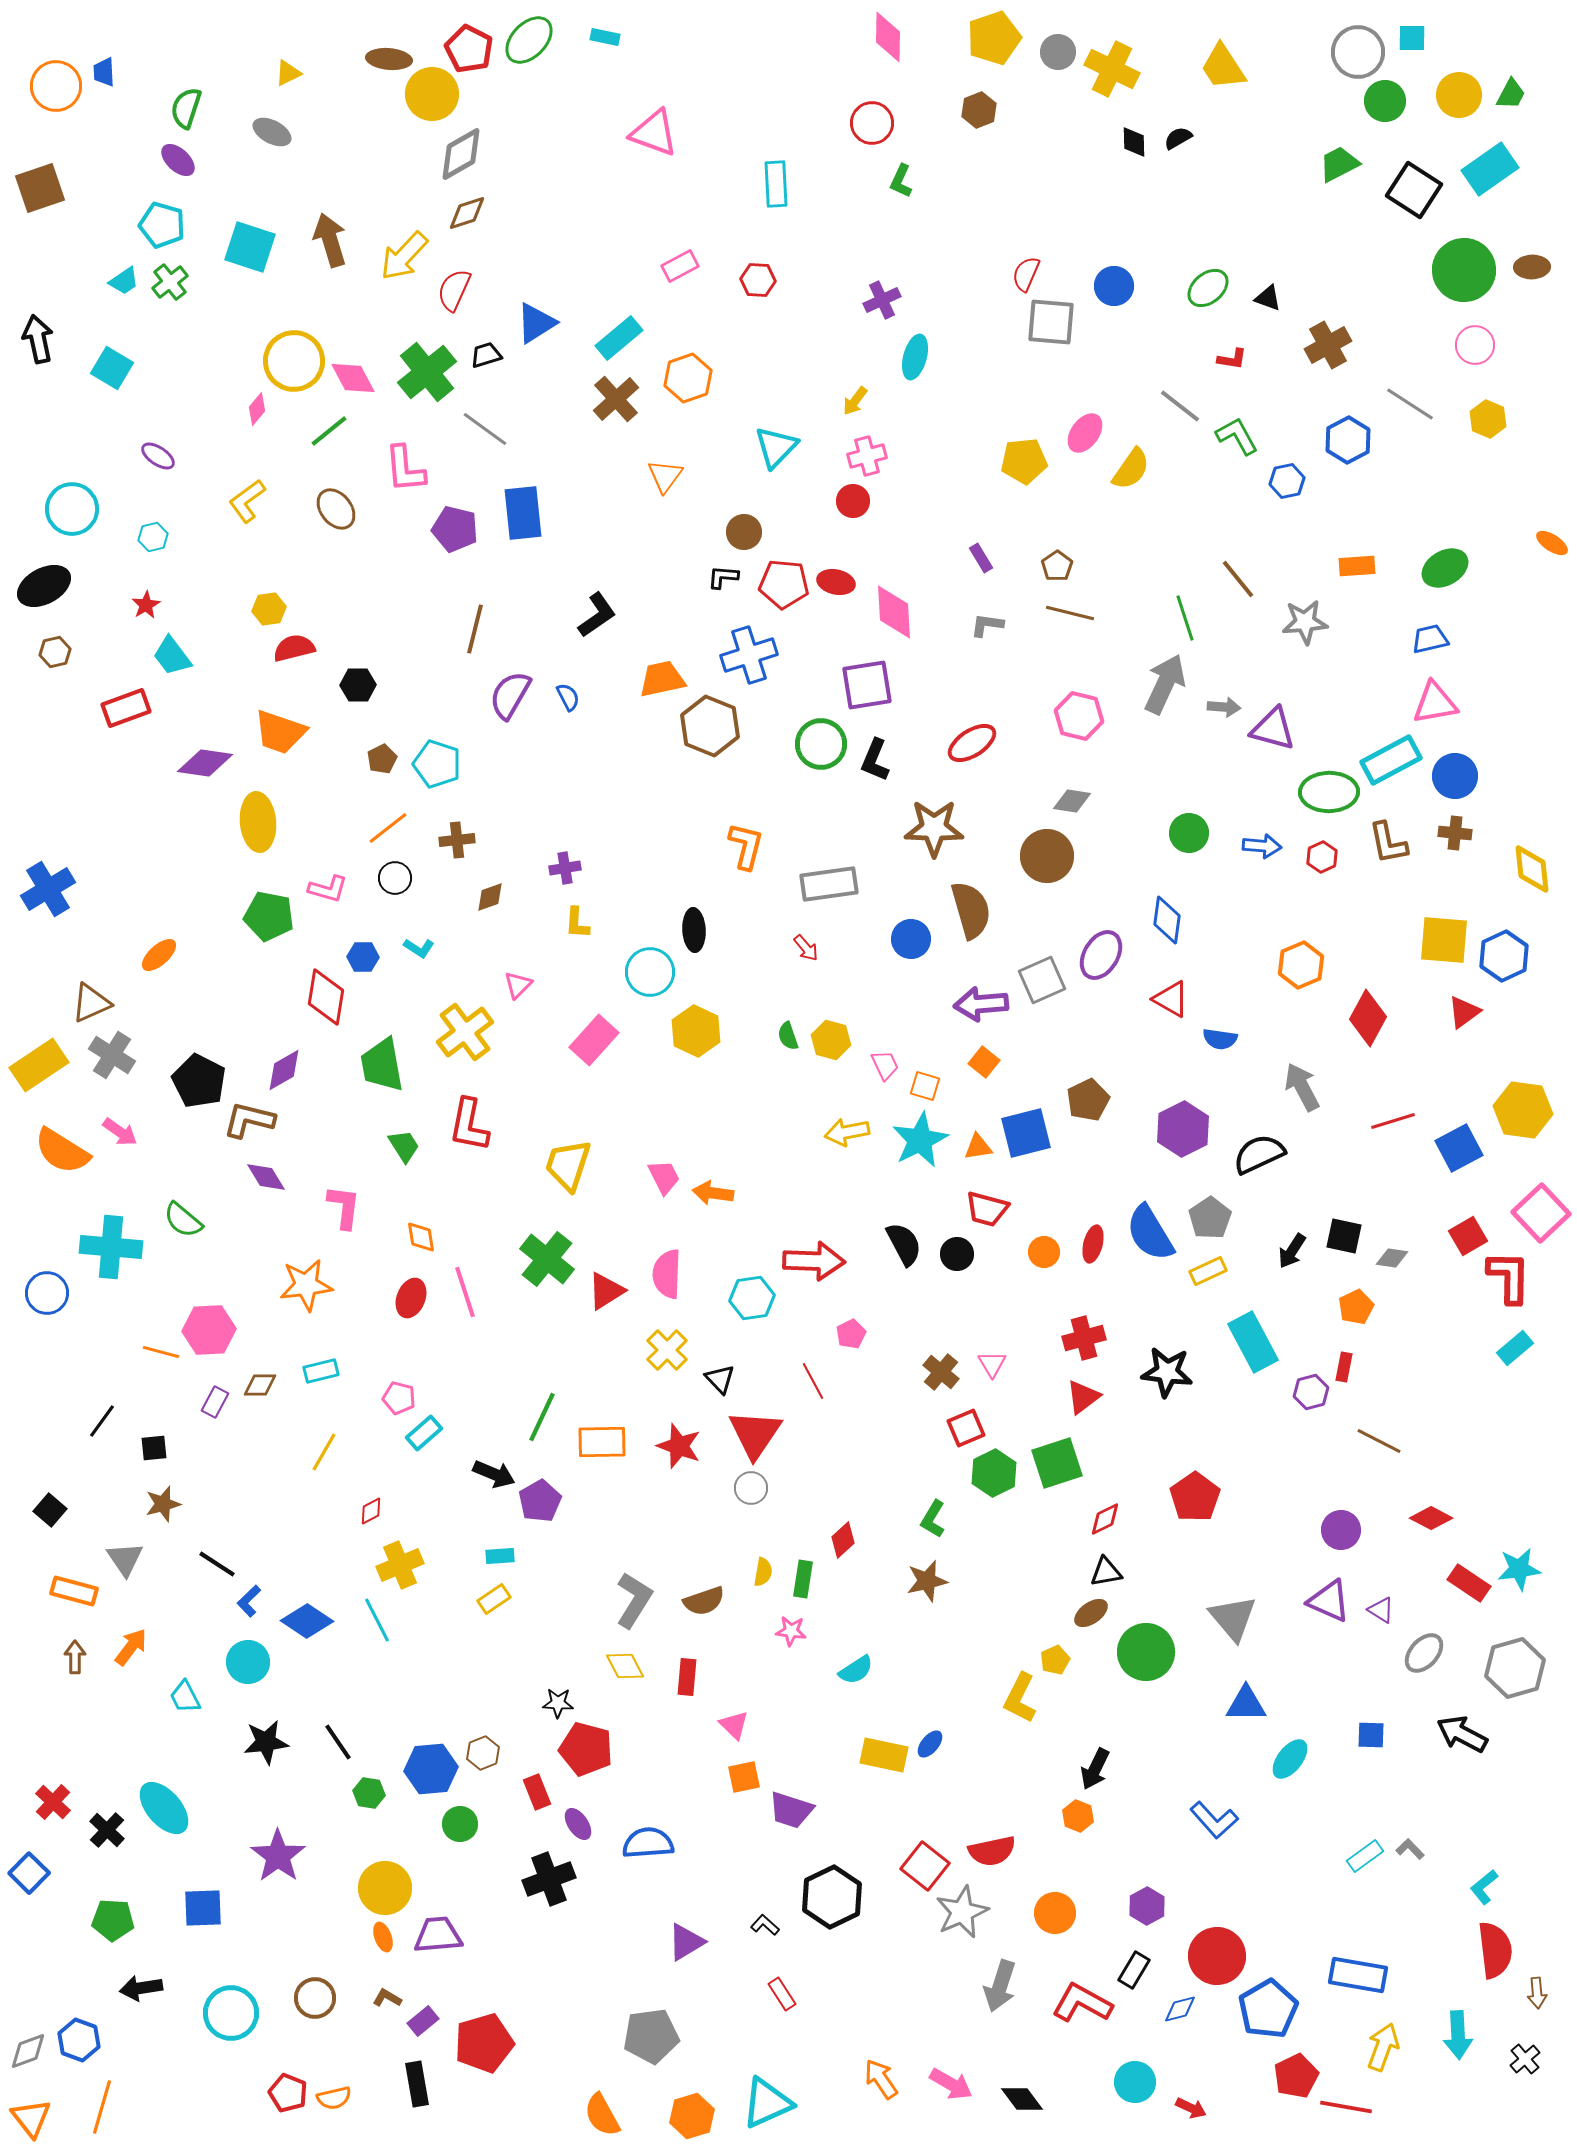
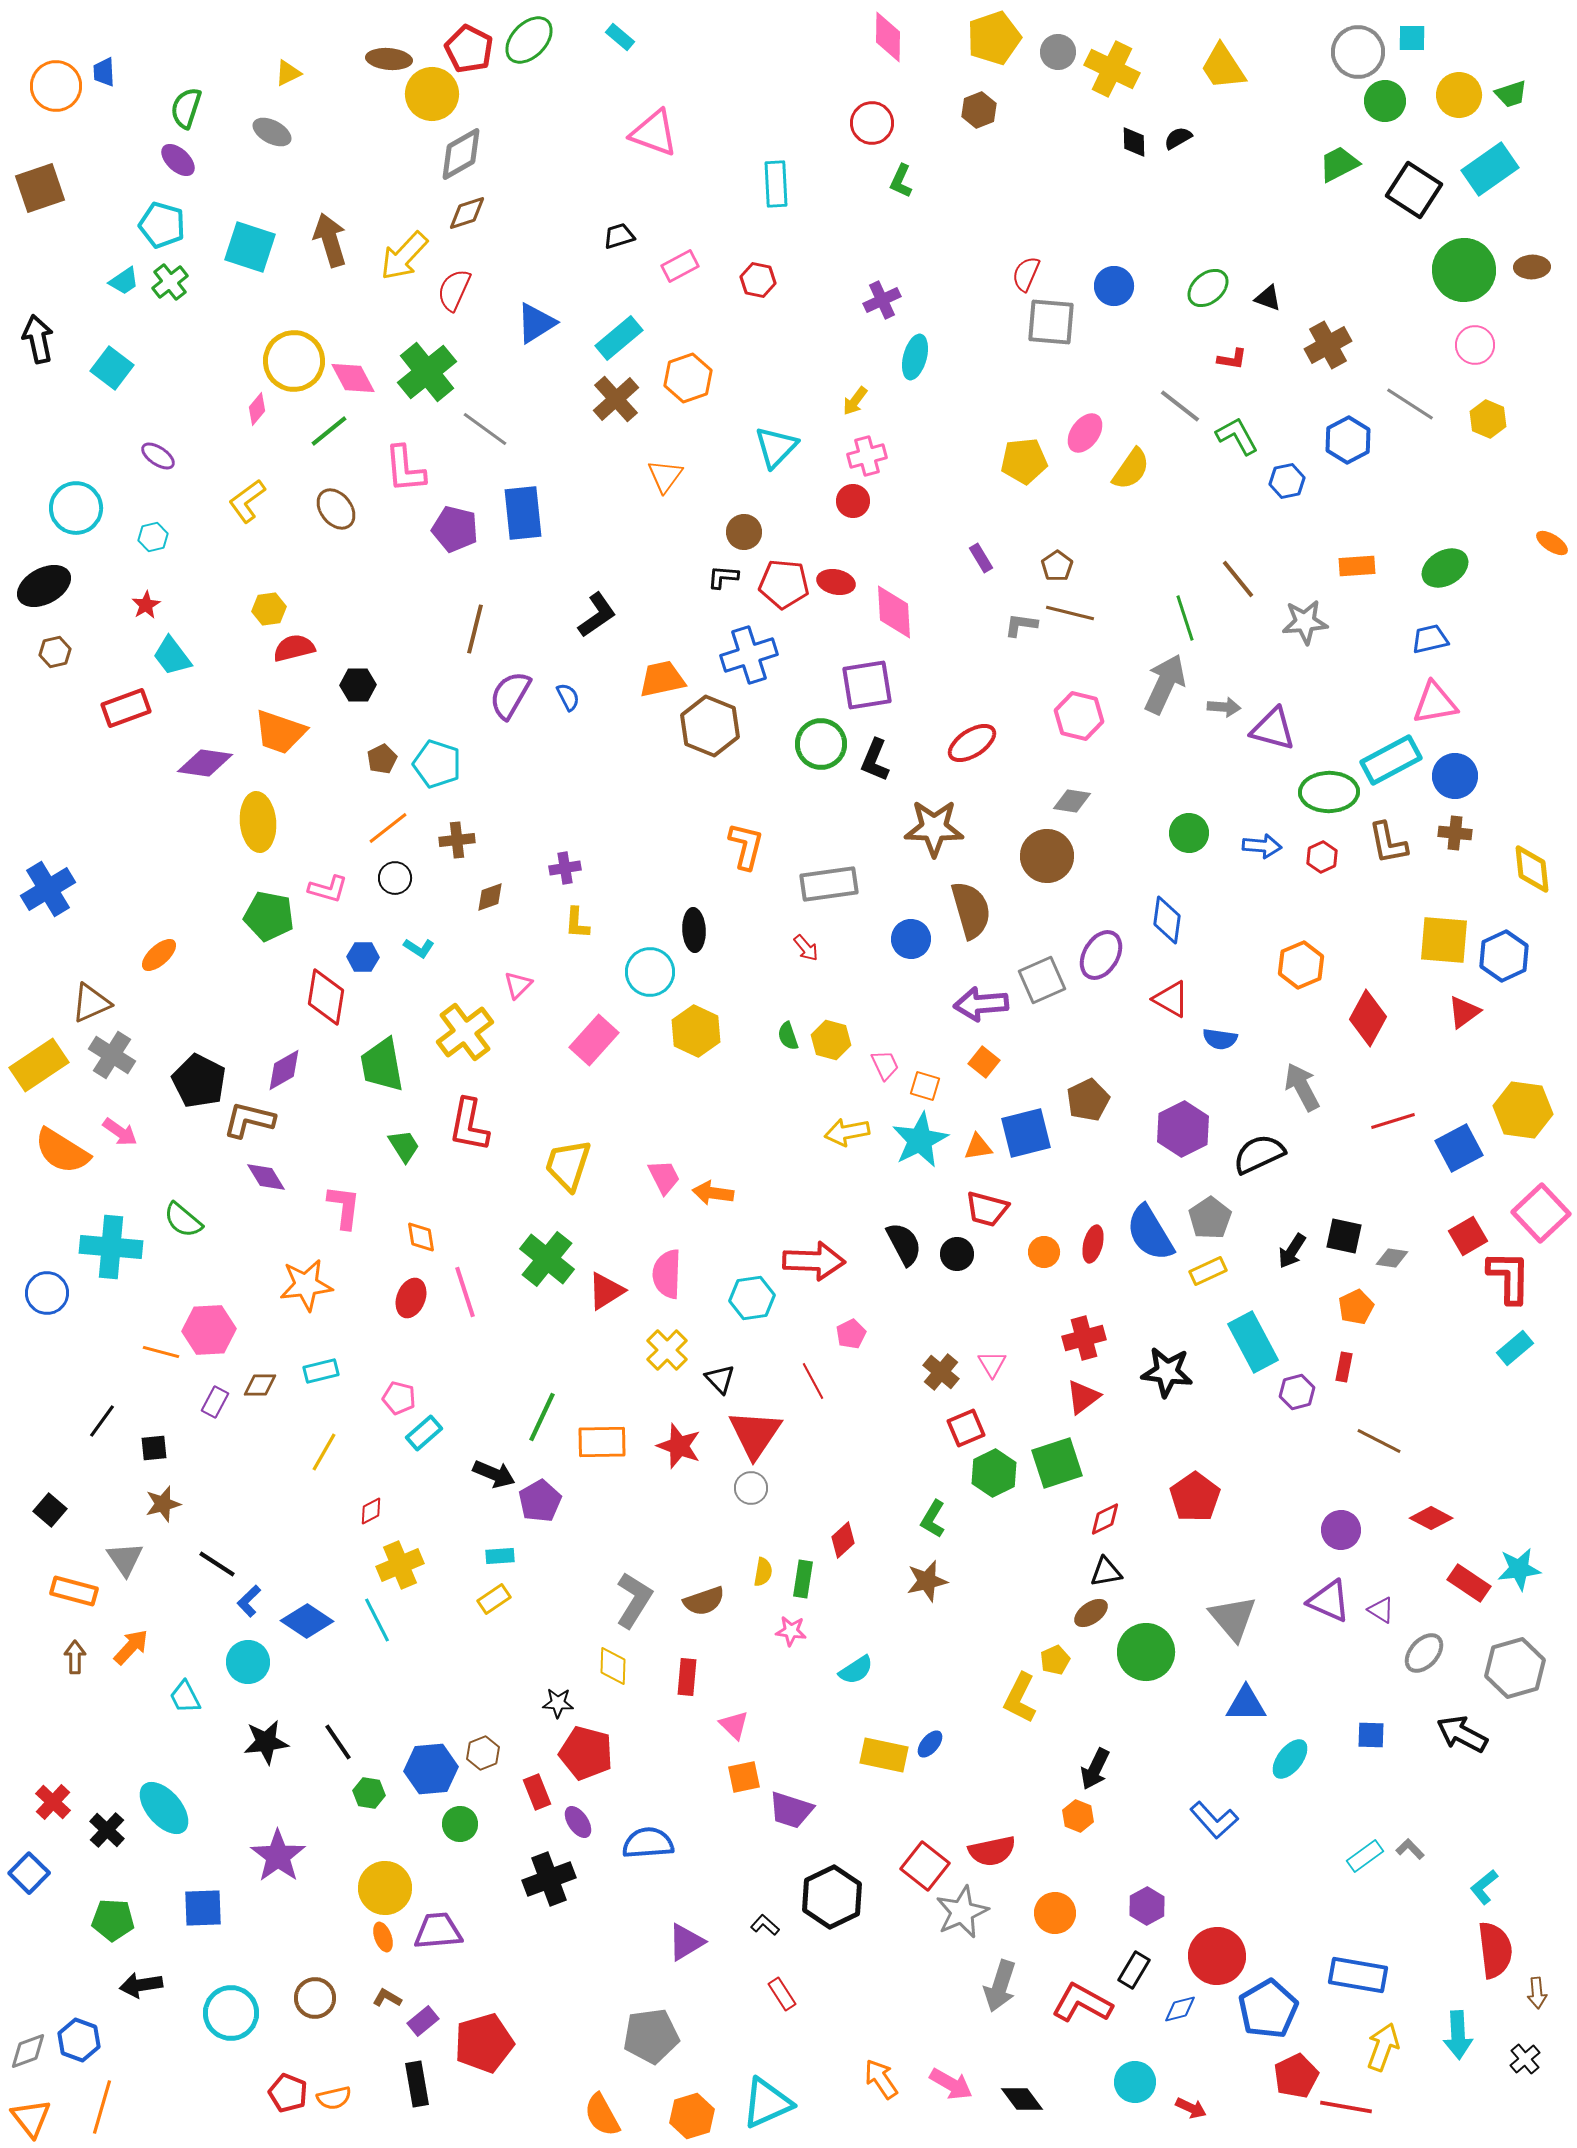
cyan rectangle at (605, 37): moved 15 px right; rotated 28 degrees clockwise
green trapezoid at (1511, 94): rotated 44 degrees clockwise
red hexagon at (758, 280): rotated 8 degrees clockwise
black trapezoid at (486, 355): moved 133 px right, 119 px up
cyan square at (112, 368): rotated 6 degrees clockwise
cyan circle at (72, 509): moved 4 px right, 1 px up
gray L-shape at (987, 625): moved 34 px right
purple hexagon at (1311, 1392): moved 14 px left
orange arrow at (131, 1647): rotated 6 degrees clockwise
yellow diamond at (625, 1666): moved 12 px left; rotated 30 degrees clockwise
red pentagon at (586, 1749): moved 4 px down
purple ellipse at (578, 1824): moved 2 px up
purple trapezoid at (438, 1935): moved 4 px up
black arrow at (141, 1988): moved 3 px up
